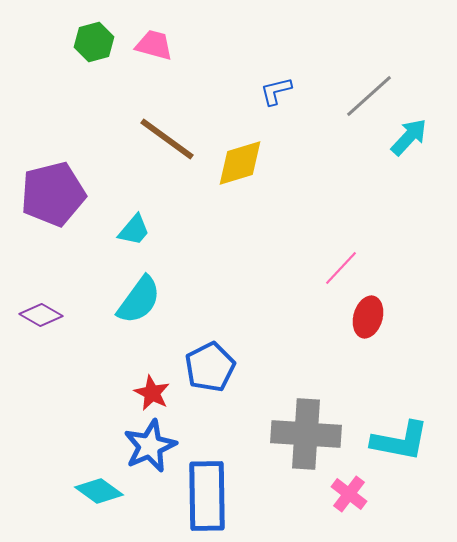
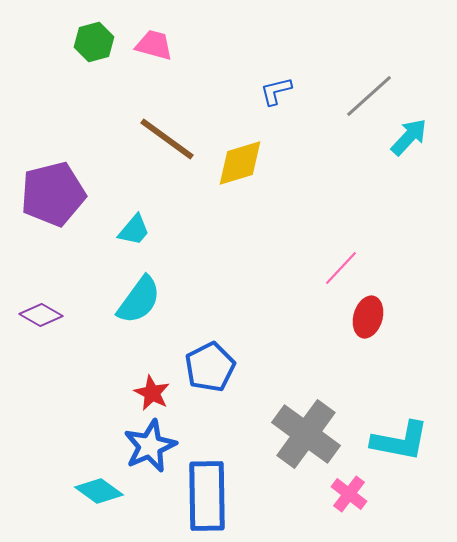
gray cross: rotated 32 degrees clockwise
